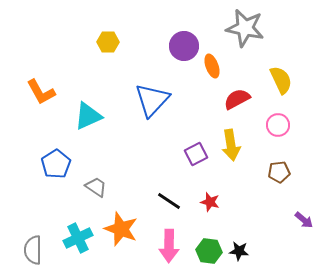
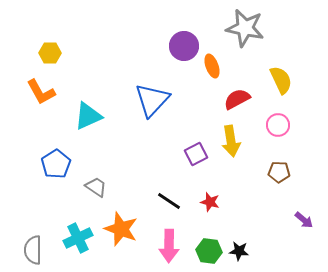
yellow hexagon: moved 58 px left, 11 px down
yellow arrow: moved 4 px up
brown pentagon: rotated 10 degrees clockwise
